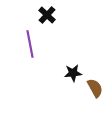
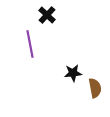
brown semicircle: rotated 18 degrees clockwise
